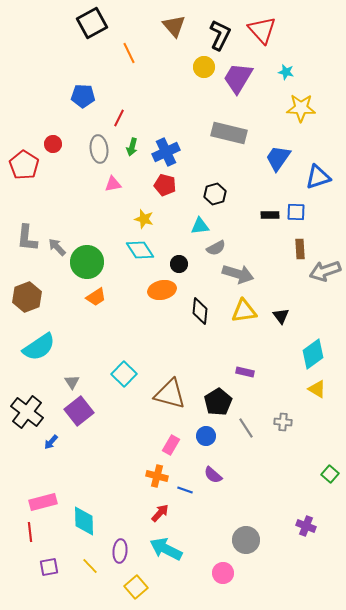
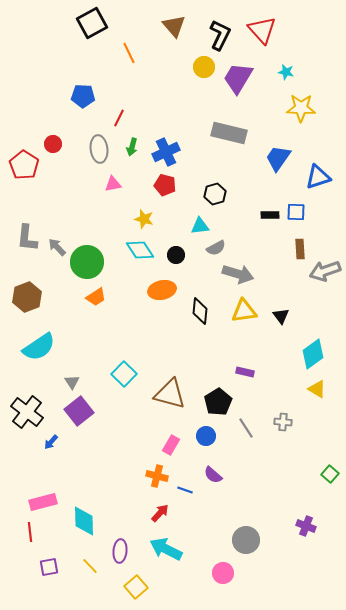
black circle at (179, 264): moved 3 px left, 9 px up
